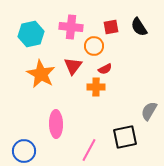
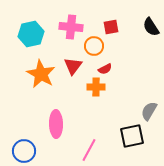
black semicircle: moved 12 px right
black square: moved 7 px right, 1 px up
